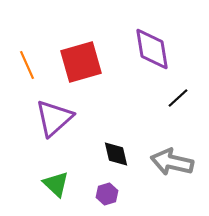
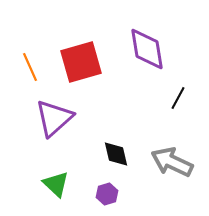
purple diamond: moved 5 px left
orange line: moved 3 px right, 2 px down
black line: rotated 20 degrees counterclockwise
gray arrow: rotated 12 degrees clockwise
